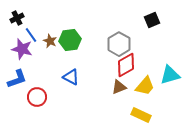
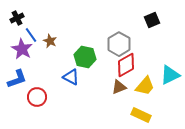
green hexagon: moved 15 px right, 17 px down; rotated 20 degrees clockwise
purple star: rotated 15 degrees clockwise
cyan triangle: rotated 10 degrees counterclockwise
